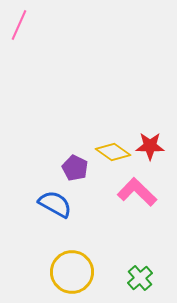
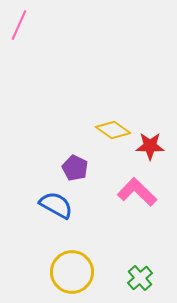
yellow diamond: moved 22 px up
blue semicircle: moved 1 px right, 1 px down
